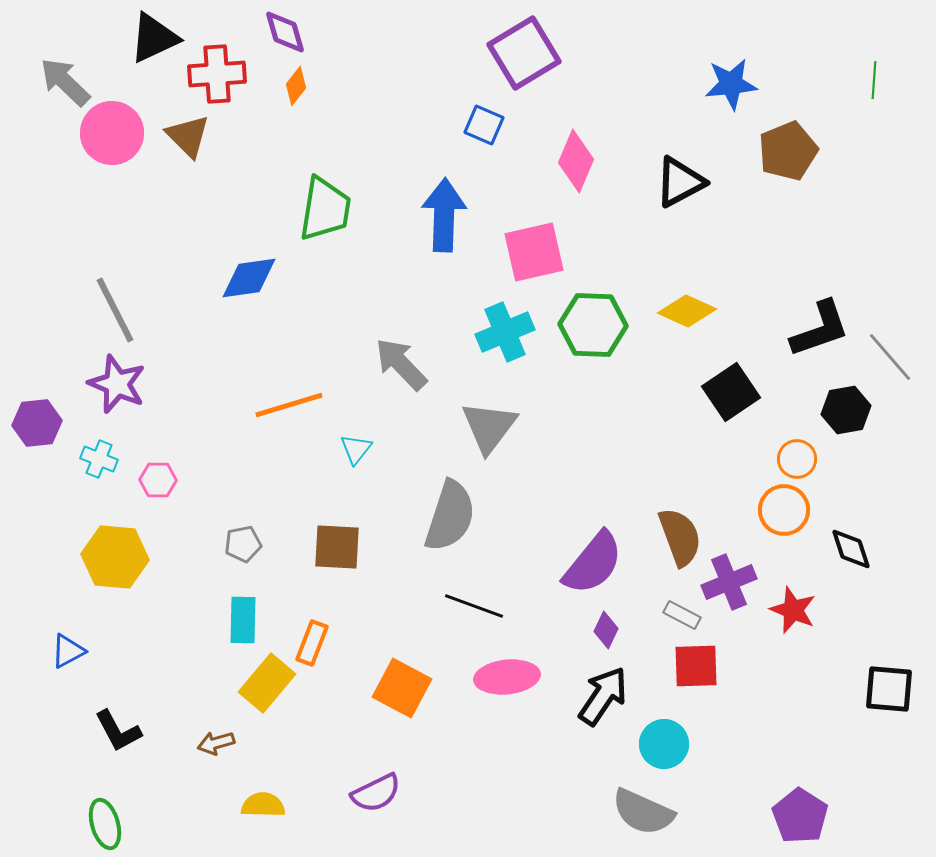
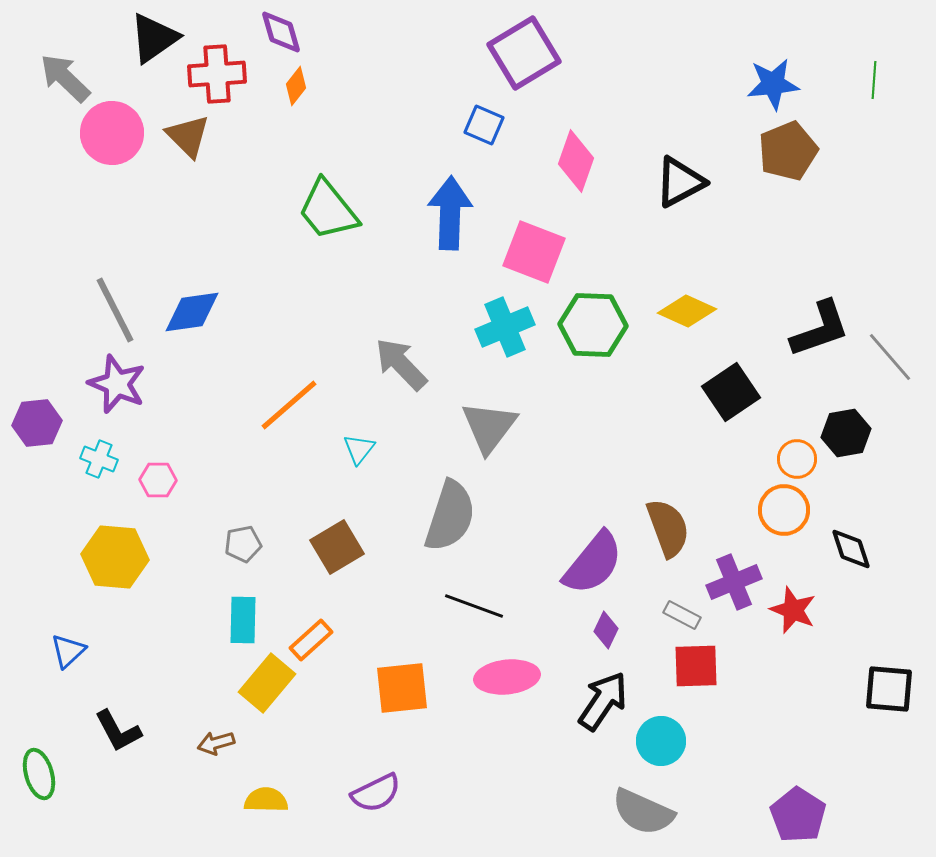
purple diamond at (285, 32): moved 4 px left
black triangle at (154, 38): rotated 10 degrees counterclockwise
gray arrow at (65, 82): moved 4 px up
blue star at (731, 84): moved 42 px right
pink diamond at (576, 161): rotated 4 degrees counterclockwise
green trapezoid at (325, 209): moved 3 px right, 1 px down; rotated 132 degrees clockwise
blue arrow at (444, 215): moved 6 px right, 2 px up
pink square at (534, 252): rotated 34 degrees clockwise
blue diamond at (249, 278): moved 57 px left, 34 px down
cyan cross at (505, 332): moved 5 px up
orange line at (289, 405): rotated 24 degrees counterclockwise
black hexagon at (846, 410): moved 23 px down
cyan triangle at (356, 449): moved 3 px right
brown semicircle at (680, 537): moved 12 px left, 9 px up
brown square at (337, 547): rotated 34 degrees counterclockwise
purple cross at (729, 582): moved 5 px right
orange rectangle at (312, 643): moved 1 px left, 3 px up; rotated 27 degrees clockwise
blue triangle at (68, 651): rotated 15 degrees counterclockwise
orange square at (402, 688): rotated 34 degrees counterclockwise
black arrow at (603, 696): moved 5 px down
cyan circle at (664, 744): moved 3 px left, 3 px up
yellow semicircle at (263, 805): moved 3 px right, 5 px up
purple pentagon at (800, 816): moved 2 px left, 1 px up
green ellipse at (105, 824): moved 66 px left, 50 px up
